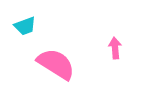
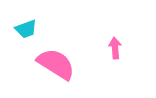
cyan trapezoid: moved 1 px right, 3 px down
